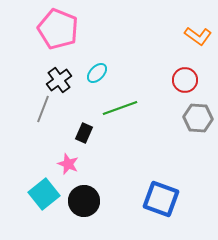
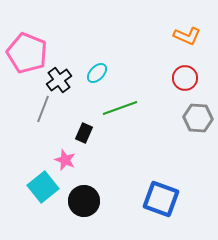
pink pentagon: moved 31 px left, 24 px down
orange L-shape: moved 11 px left; rotated 12 degrees counterclockwise
red circle: moved 2 px up
pink star: moved 3 px left, 4 px up
cyan square: moved 1 px left, 7 px up
